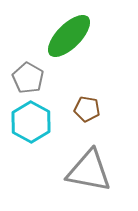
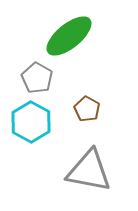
green ellipse: rotated 6 degrees clockwise
gray pentagon: moved 9 px right
brown pentagon: rotated 20 degrees clockwise
